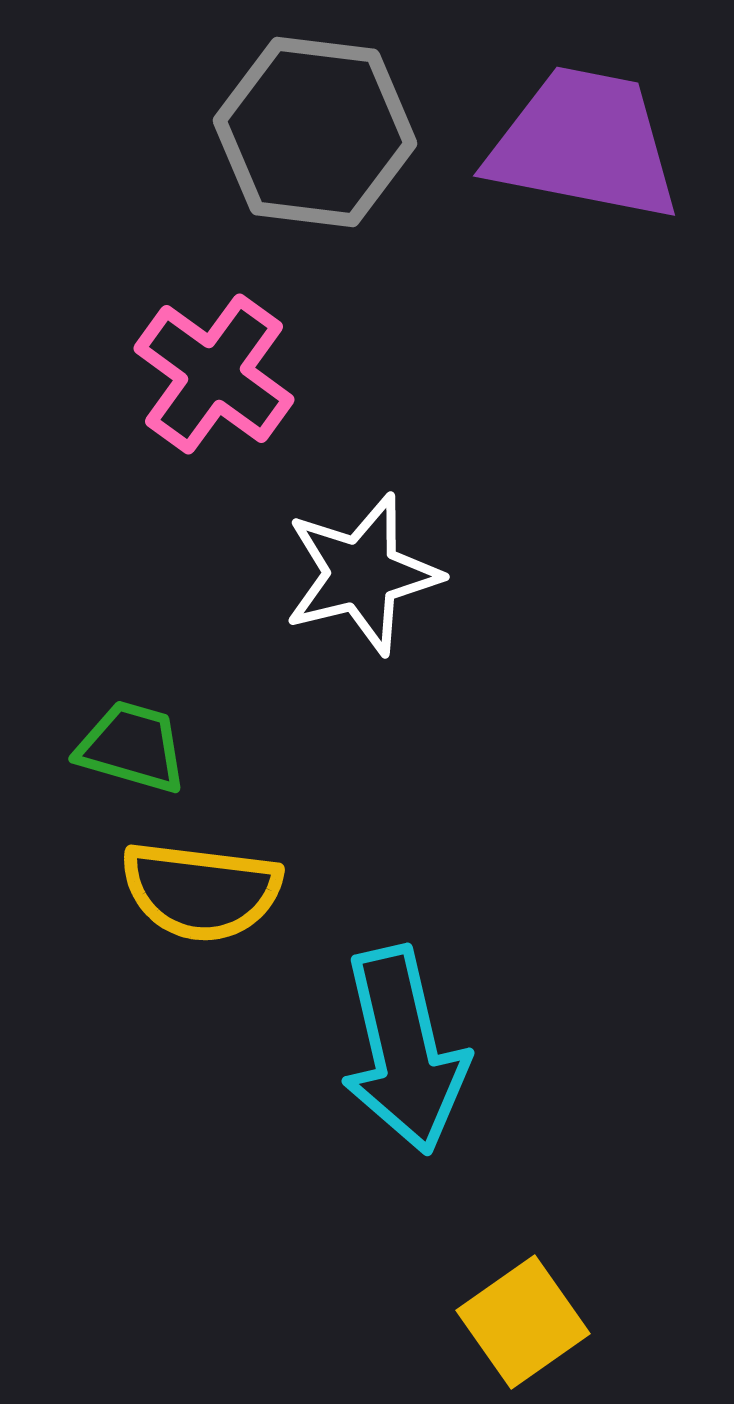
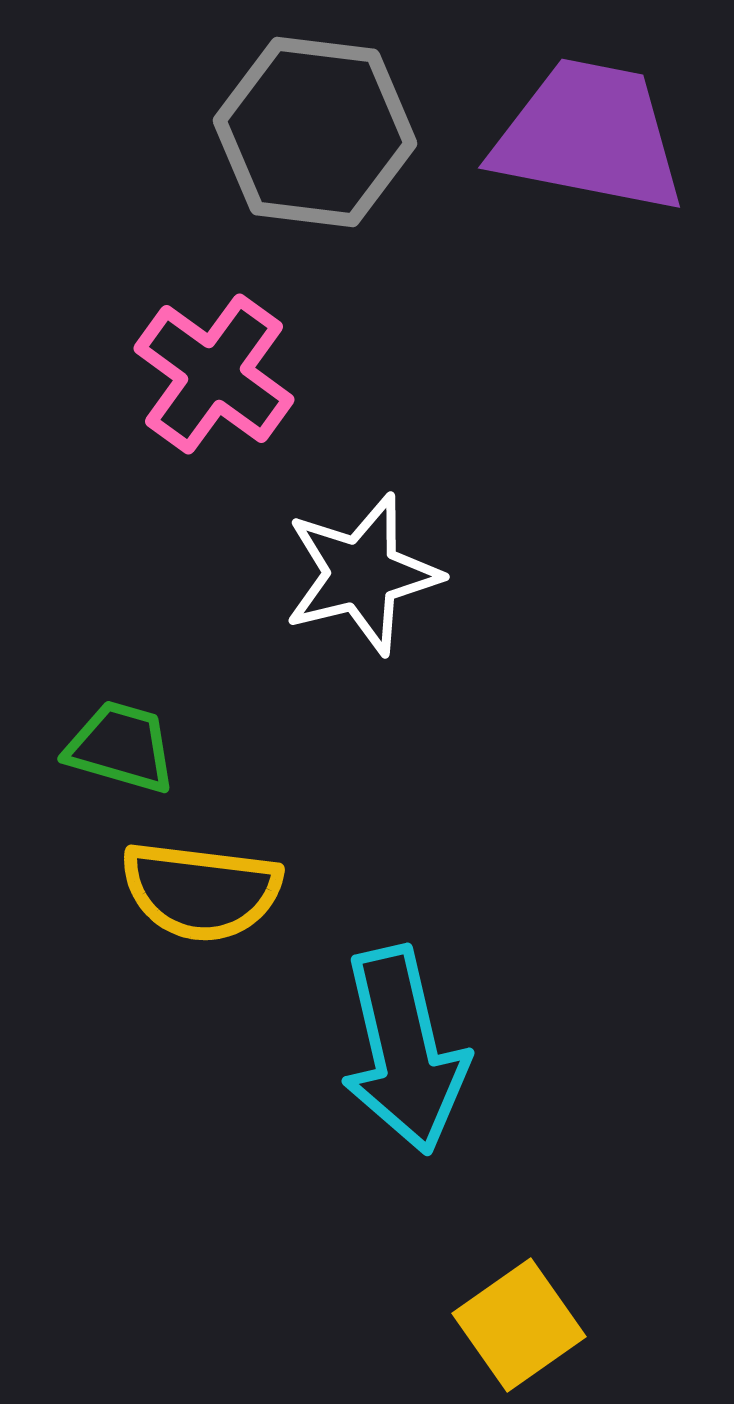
purple trapezoid: moved 5 px right, 8 px up
green trapezoid: moved 11 px left
yellow square: moved 4 px left, 3 px down
